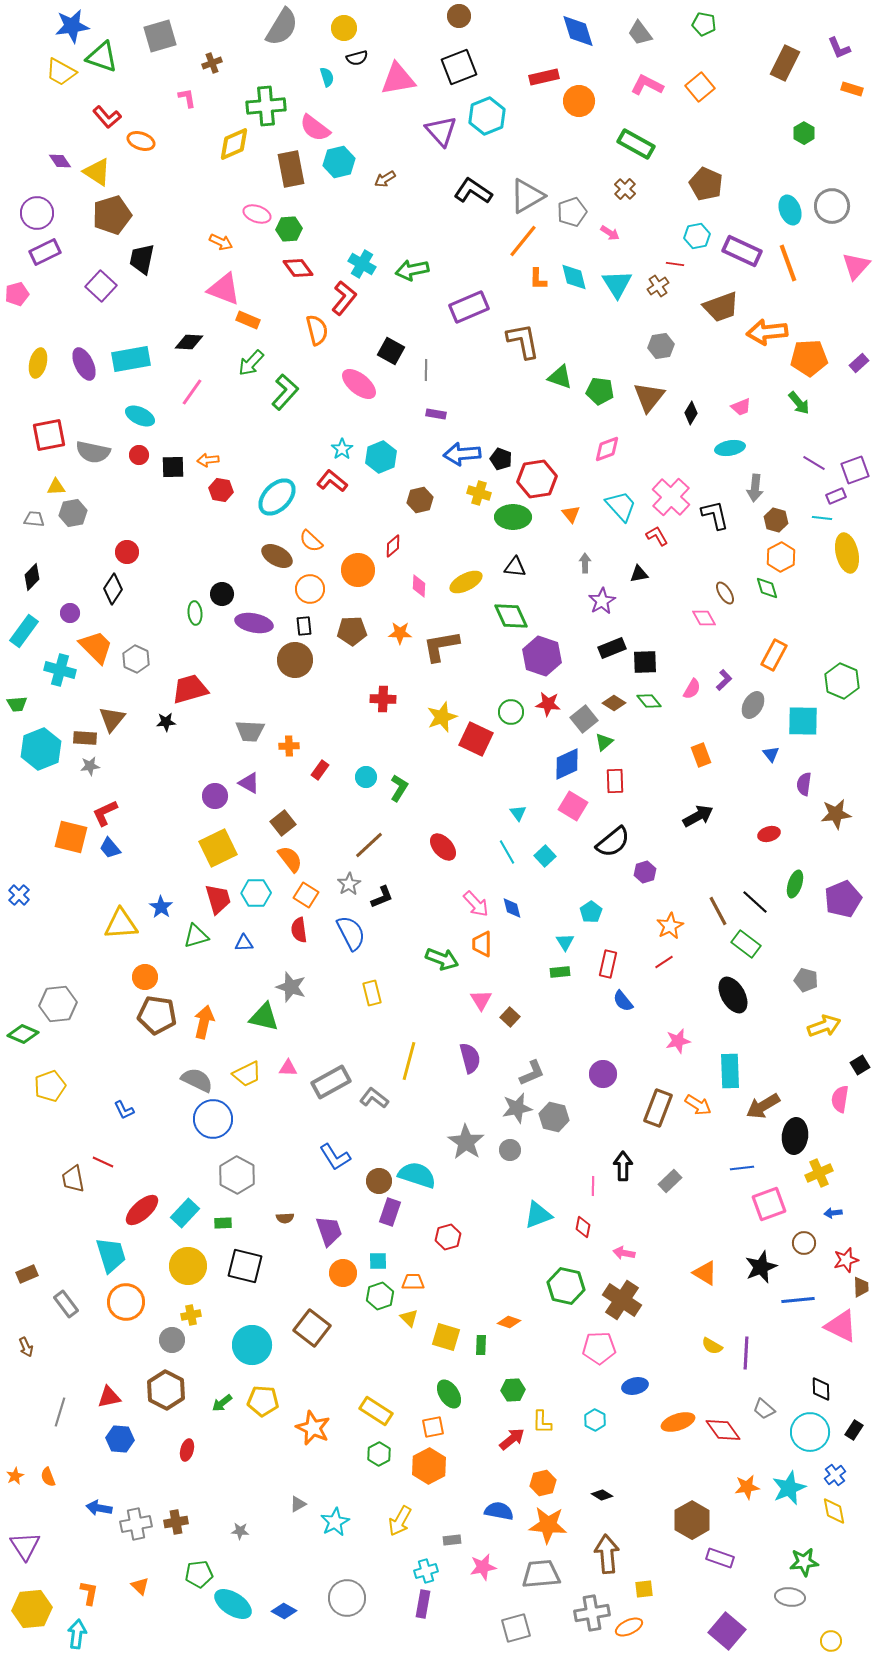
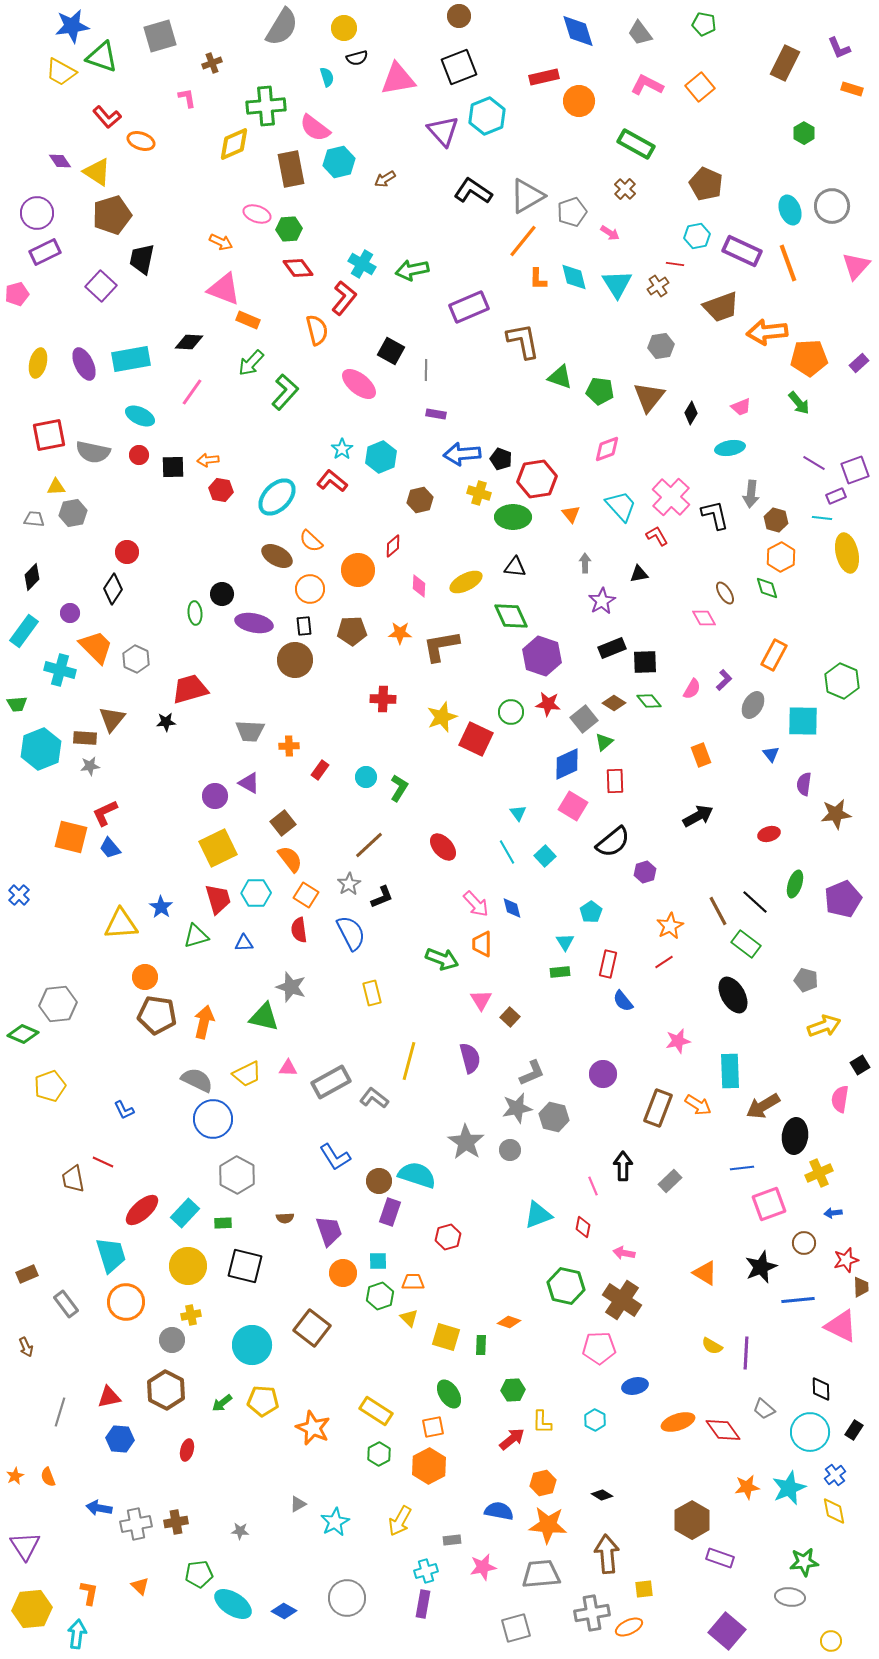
purple triangle at (441, 131): moved 2 px right
gray arrow at (755, 488): moved 4 px left, 6 px down
pink line at (593, 1186): rotated 24 degrees counterclockwise
